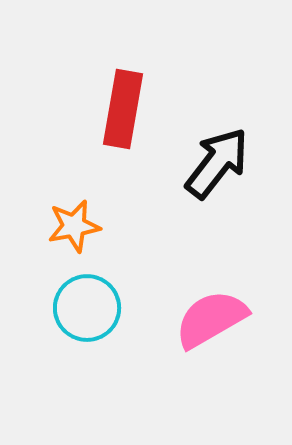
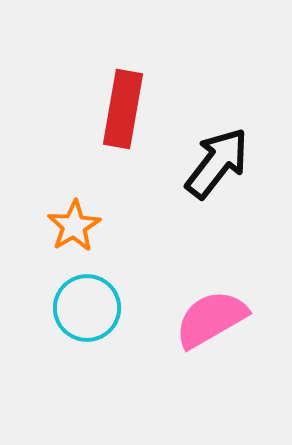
orange star: rotated 20 degrees counterclockwise
